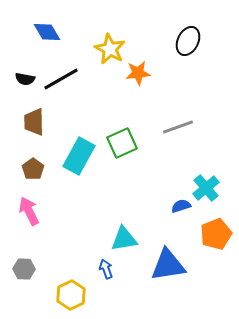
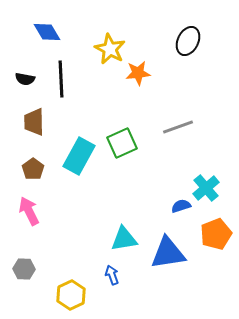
black line: rotated 63 degrees counterclockwise
blue triangle: moved 12 px up
blue arrow: moved 6 px right, 6 px down
